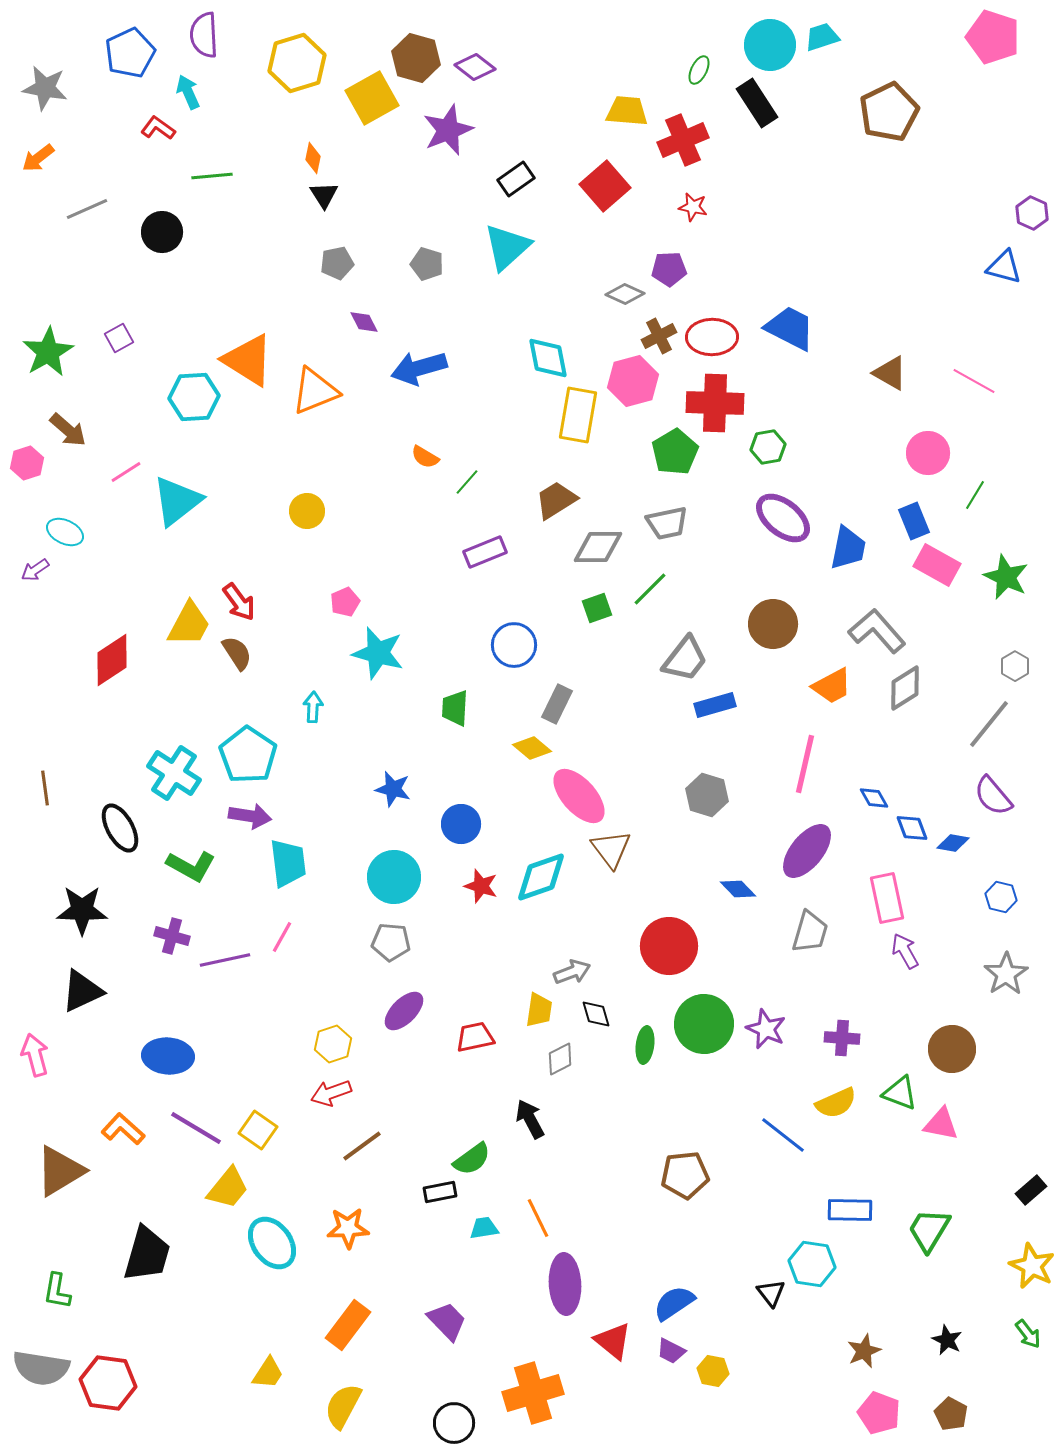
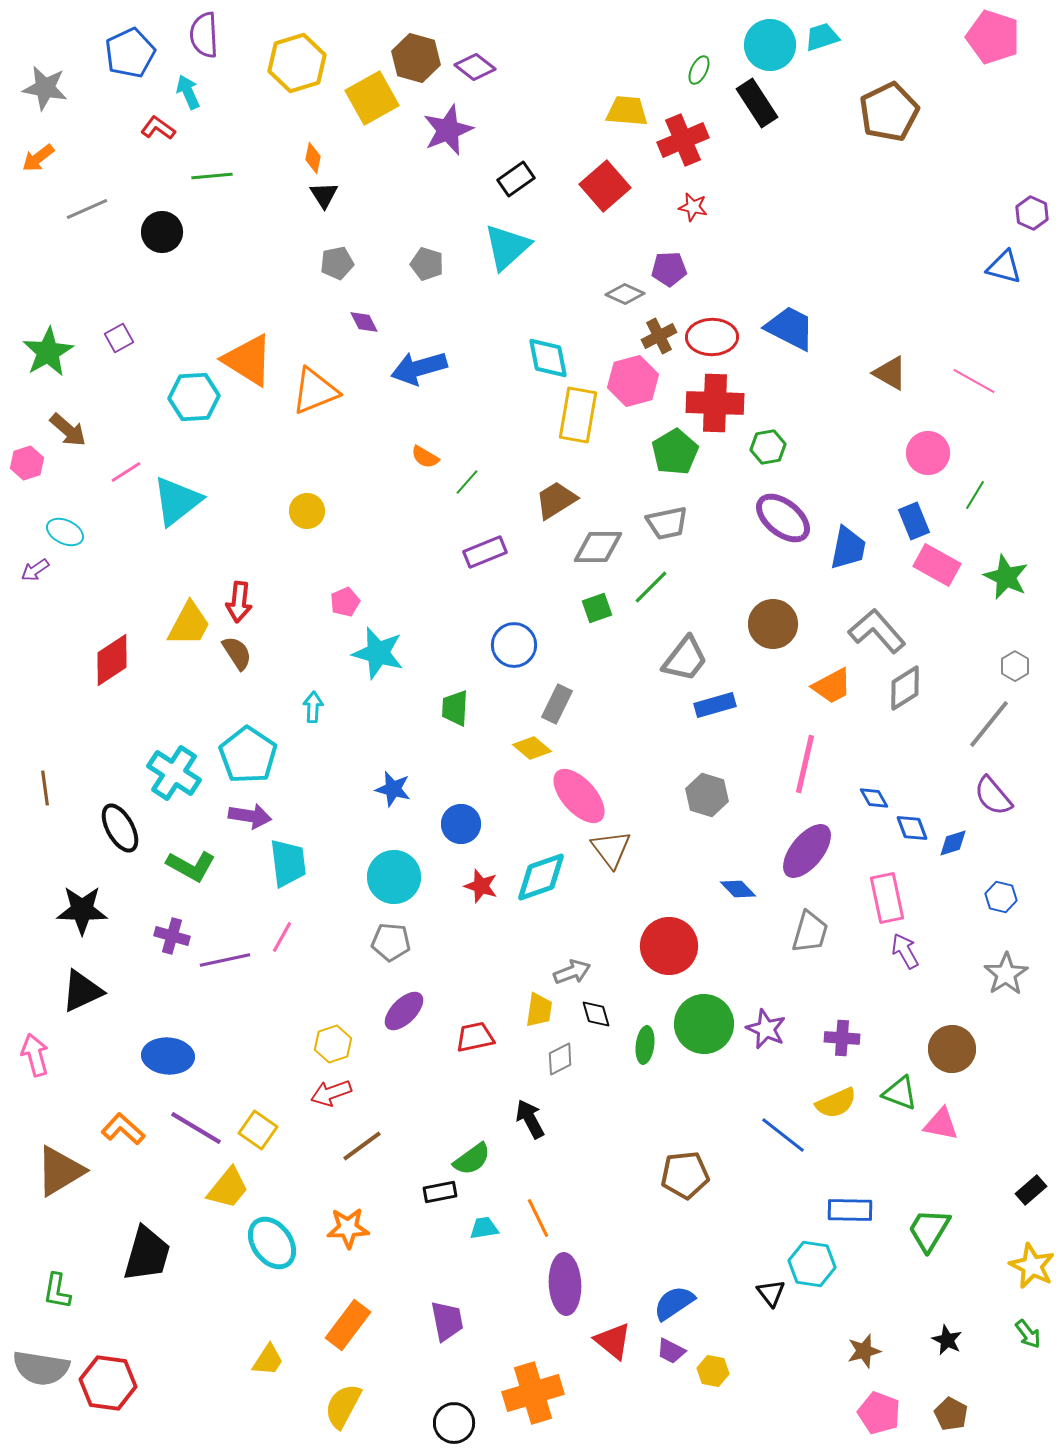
green line at (650, 589): moved 1 px right, 2 px up
red arrow at (239, 602): rotated 42 degrees clockwise
blue diamond at (953, 843): rotated 28 degrees counterclockwise
purple trapezoid at (447, 1321): rotated 33 degrees clockwise
brown star at (864, 1351): rotated 8 degrees clockwise
yellow trapezoid at (268, 1373): moved 13 px up
